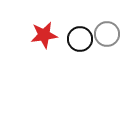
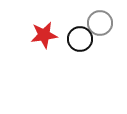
gray circle: moved 7 px left, 11 px up
